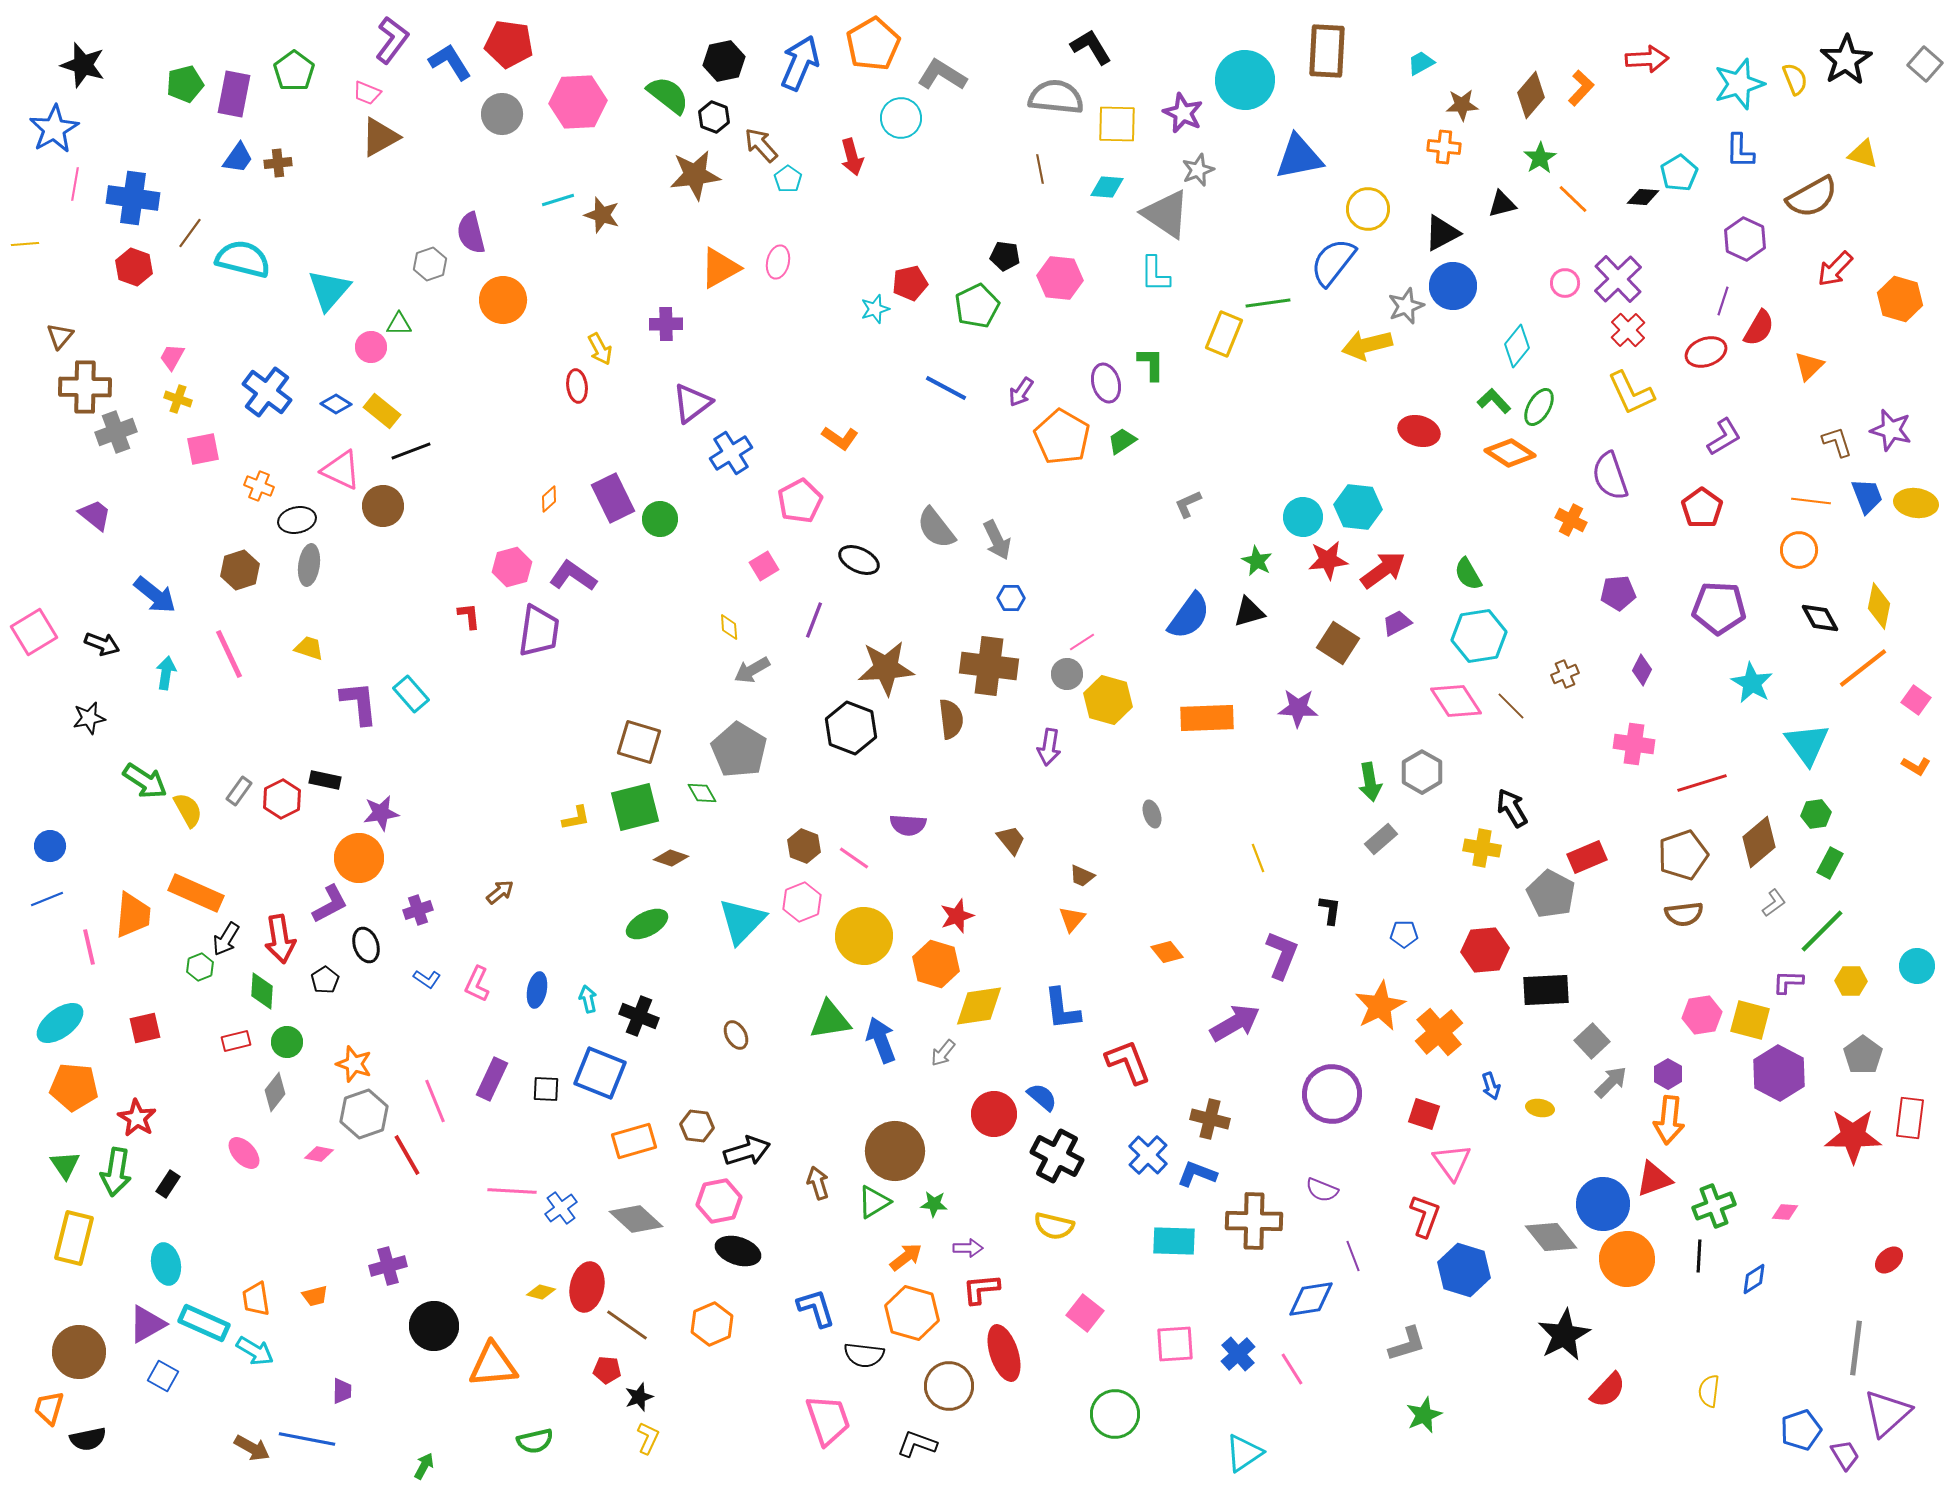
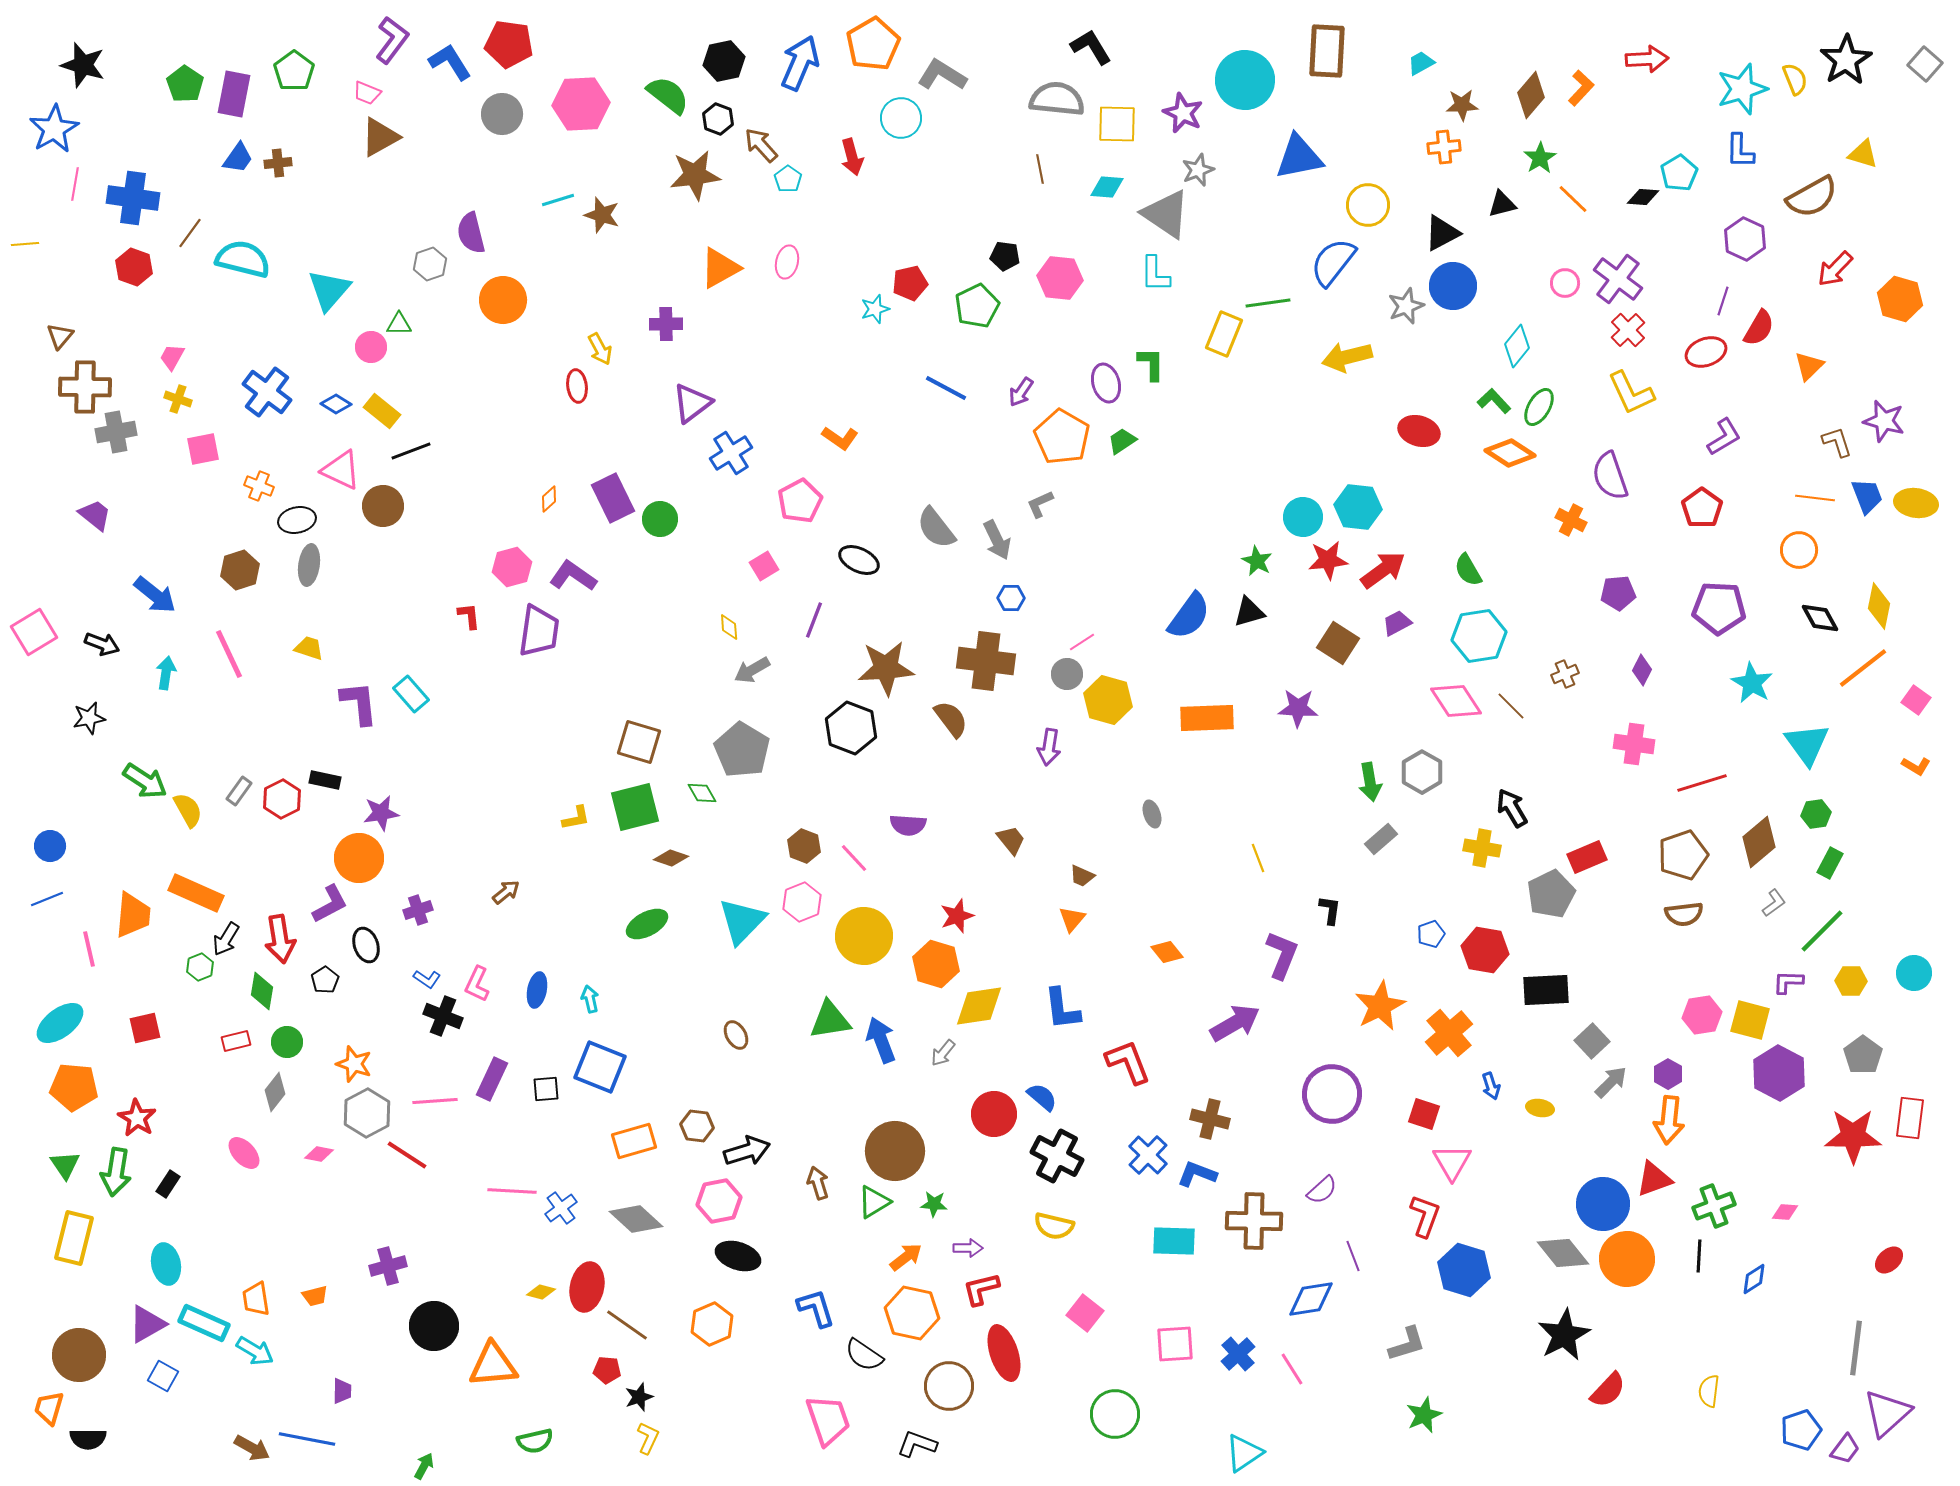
green pentagon at (185, 84): rotated 24 degrees counterclockwise
cyan star at (1739, 84): moved 3 px right, 5 px down
gray semicircle at (1056, 97): moved 1 px right, 2 px down
pink hexagon at (578, 102): moved 3 px right, 2 px down
black hexagon at (714, 117): moved 4 px right, 2 px down
orange cross at (1444, 147): rotated 12 degrees counterclockwise
yellow circle at (1368, 209): moved 4 px up
pink ellipse at (778, 262): moved 9 px right
purple cross at (1618, 279): rotated 9 degrees counterclockwise
yellow arrow at (1367, 345): moved 20 px left, 12 px down
purple star at (1891, 430): moved 7 px left, 9 px up
gray cross at (116, 432): rotated 9 degrees clockwise
orange line at (1811, 501): moved 4 px right, 3 px up
gray L-shape at (1188, 504): moved 148 px left
green semicircle at (1468, 574): moved 4 px up
brown cross at (989, 666): moved 3 px left, 5 px up
brown semicircle at (951, 719): rotated 30 degrees counterclockwise
gray pentagon at (739, 750): moved 3 px right
pink line at (854, 858): rotated 12 degrees clockwise
brown arrow at (500, 892): moved 6 px right
gray pentagon at (1551, 894): rotated 18 degrees clockwise
blue pentagon at (1404, 934): moved 27 px right; rotated 20 degrees counterclockwise
pink line at (89, 947): moved 2 px down
red hexagon at (1485, 950): rotated 15 degrees clockwise
cyan circle at (1917, 966): moved 3 px left, 7 px down
green diamond at (262, 991): rotated 6 degrees clockwise
cyan arrow at (588, 999): moved 2 px right
black cross at (639, 1016): moved 196 px left
orange cross at (1439, 1032): moved 10 px right, 1 px down
blue square at (600, 1073): moved 6 px up
black square at (546, 1089): rotated 8 degrees counterclockwise
pink line at (435, 1101): rotated 72 degrees counterclockwise
gray hexagon at (364, 1114): moved 3 px right, 1 px up; rotated 9 degrees counterclockwise
red line at (407, 1155): rotated 27 degrees counterclockwise
pink triangle at (1452, 1162): rotated 6 degrees clockwise
purple semicircle at (1322, 1190): rotated 64 degrees counterclockwise
gray diamond at (1551, 1237): moved 12 px right, 16 px down
black ellipse at (738, 1251): moved 5 px down
red L-shape at (981, 1289): rotated 9 degrees counterclockwise
orange hexagon at (912, 1313): rotated 4 degrees counterclockwise
brown circle at (79, 1352): moved 3 px down
black semicircle at (864, 1355): rotated 27 degrees clockwise
black semicircle at (88, 1439): rotated 12 degrees clockwise
purple trapezoid at (1845, 1455): moved 6 px up; rotated 68 degrees clockwise
